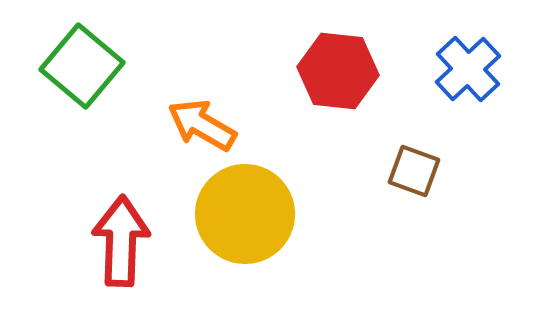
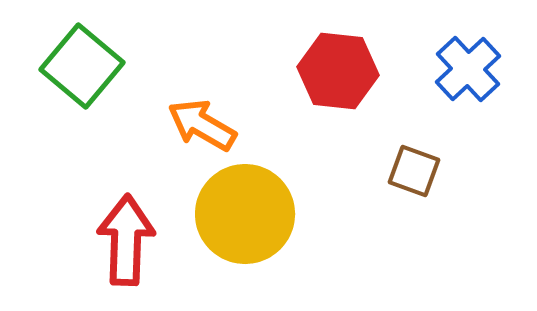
red arrow: moved 5 px right, 1 px up
